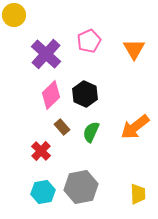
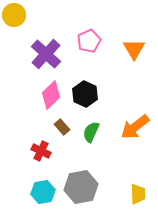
red cross: rotated 18 degrees counterclockwise
